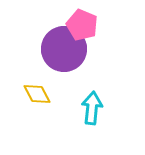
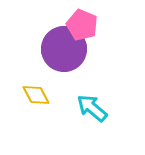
yellow diamond: moved 1 px left, 1 px down
cyan arrow: rotated 56 degrees counterclockwise
